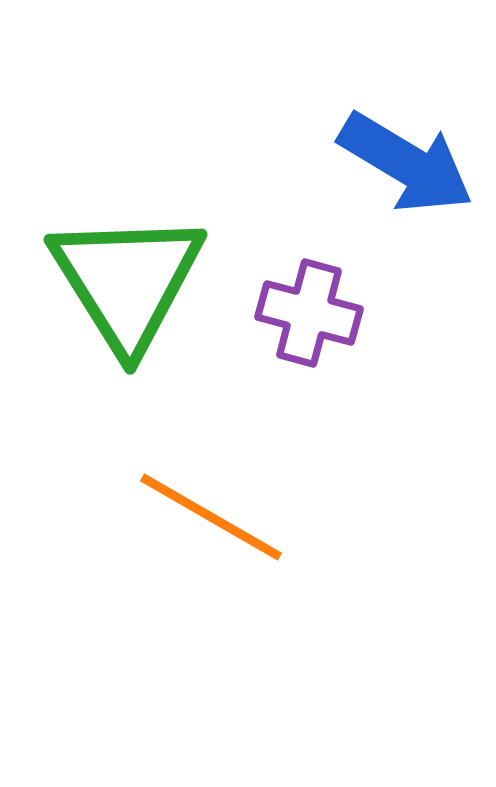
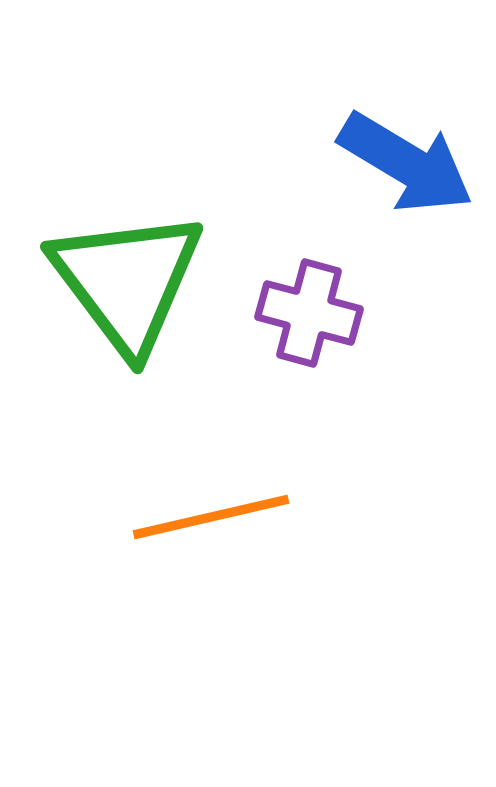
green triangle: rotated 5 degrees counterclockwise
orange line: rotated 43 degrees counterclockwise
